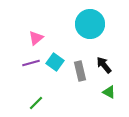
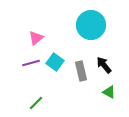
cyan circle: moved 1 px right, 1 px down
gray rectangle: moved 1 px right
